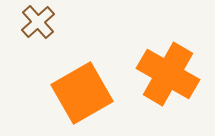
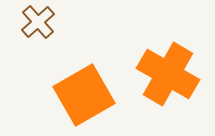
orange square: moved 2 px right, 2 px down
